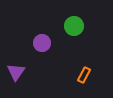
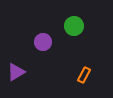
purple circle: moved 1 px right, 1 px up
purple triangle: rotated 24 degrees clockwise
